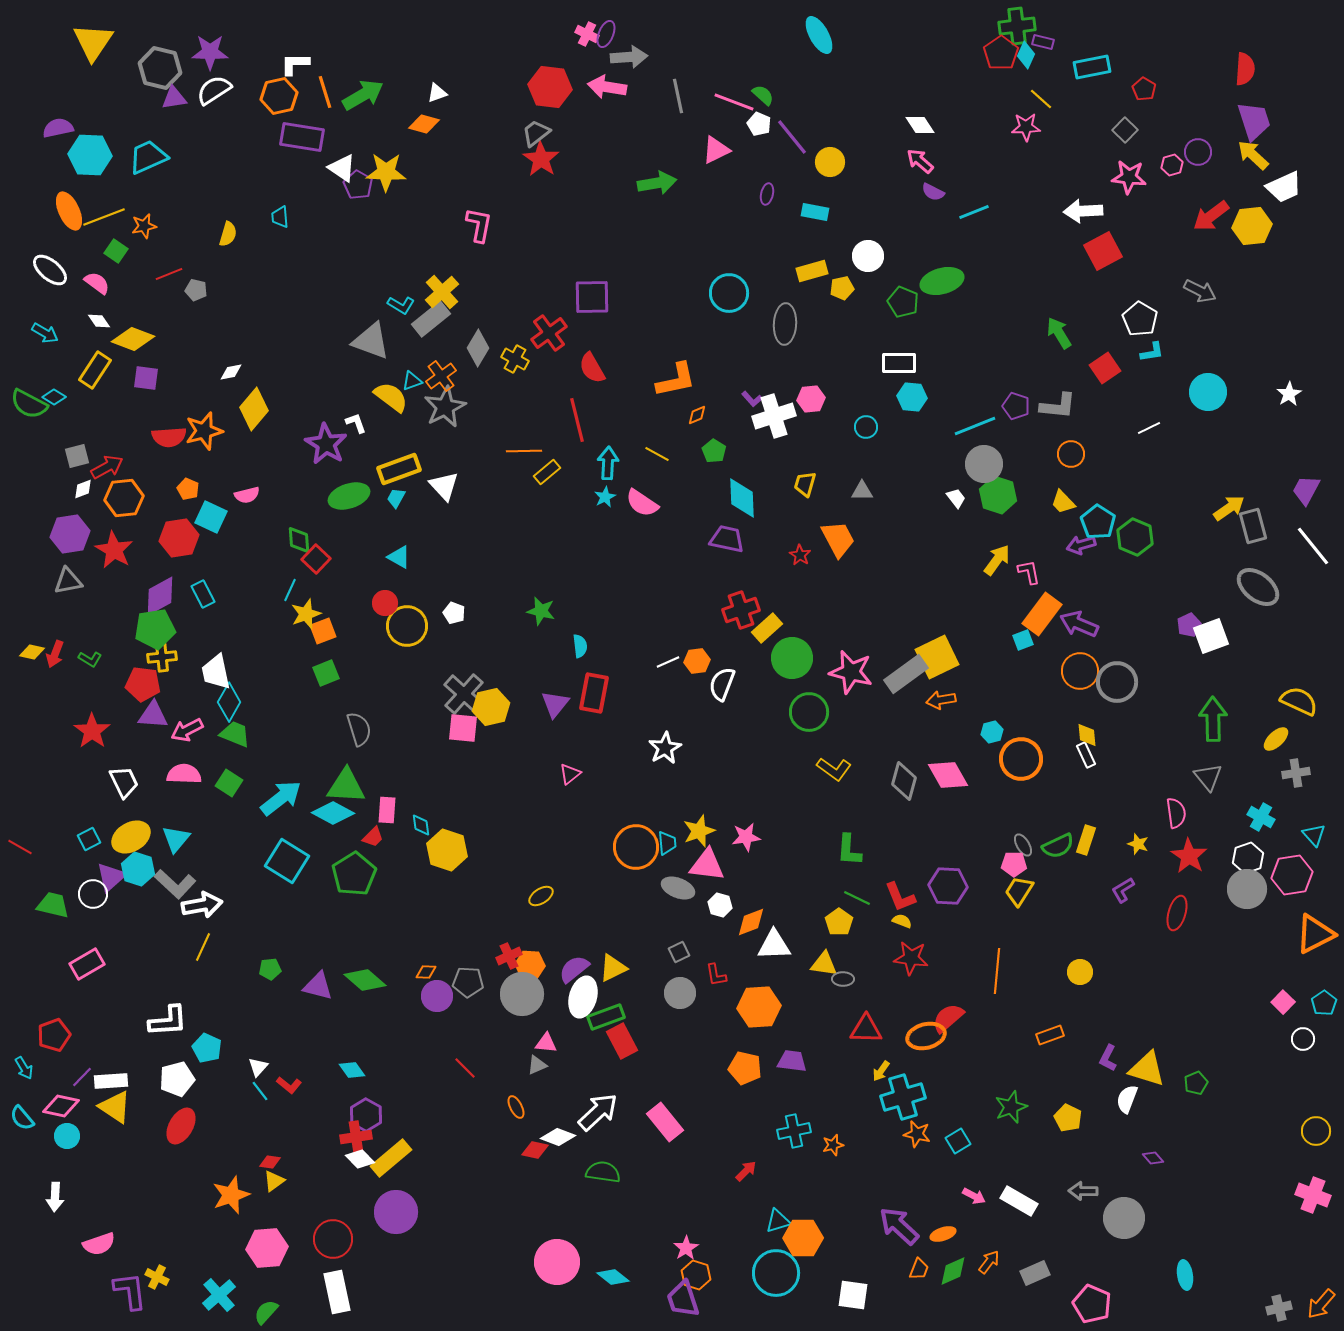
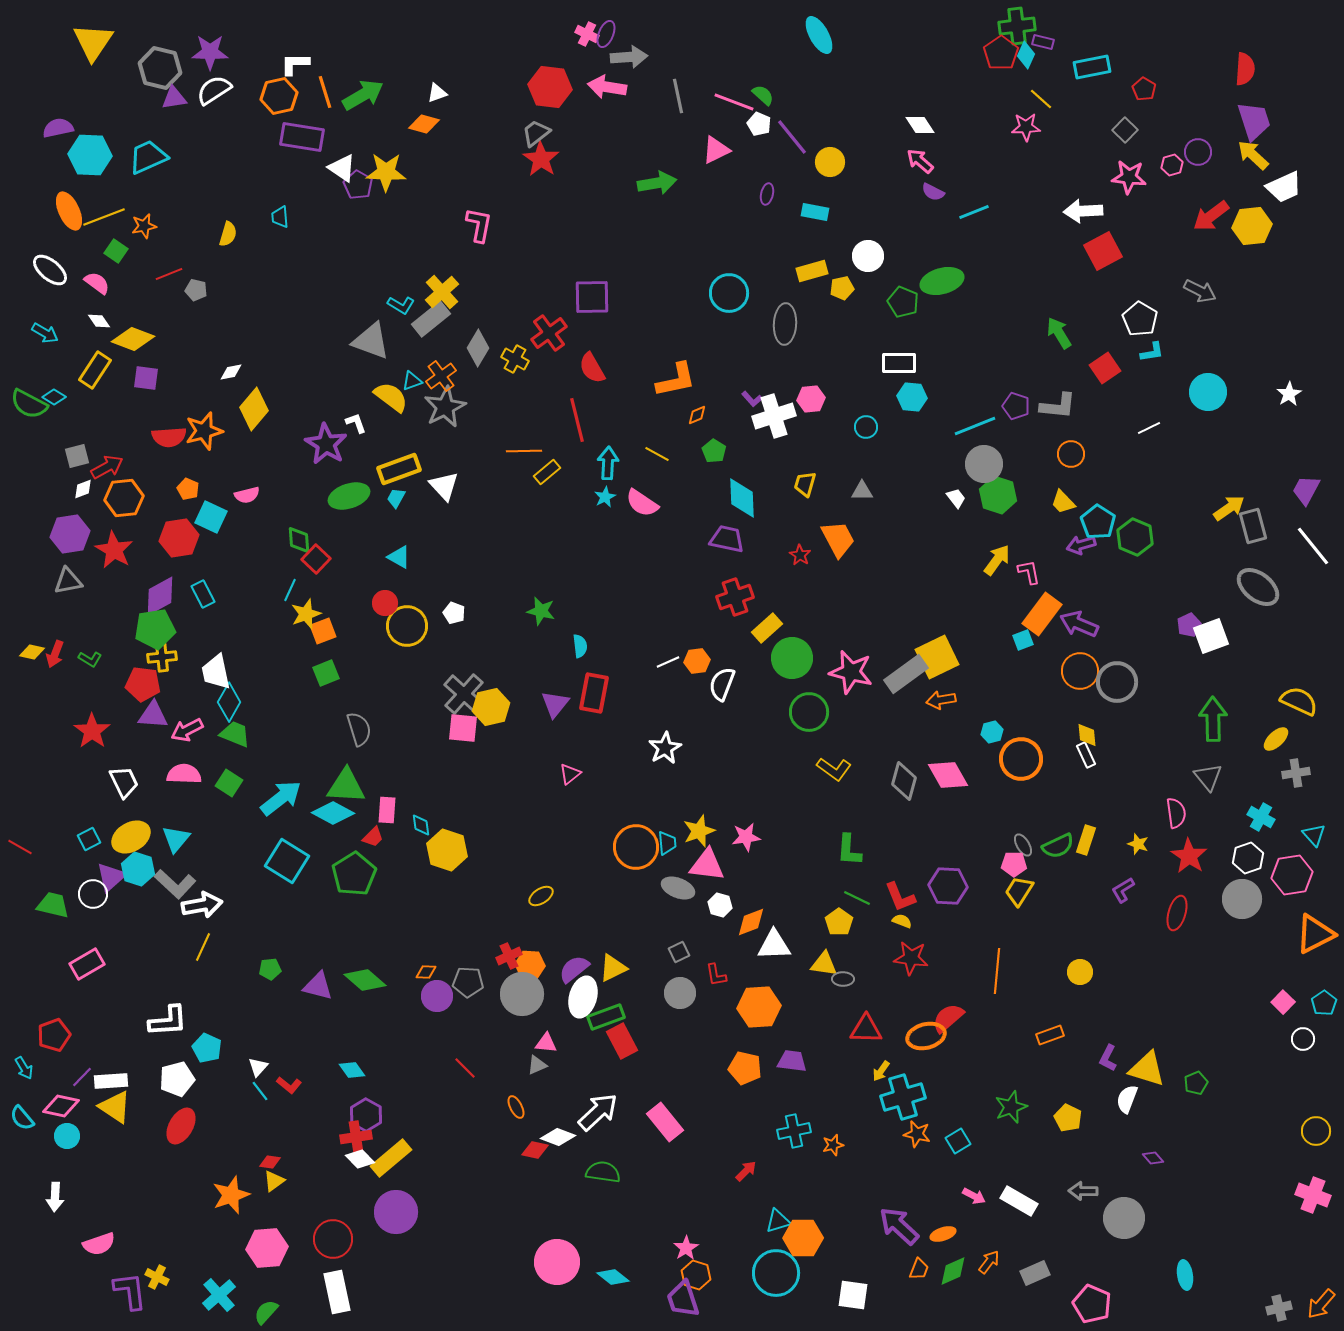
red cross at (741, 610): moved 6 px left, 13 px up
gray circle at (1247, 889): moved 5 px left, 10 px down
